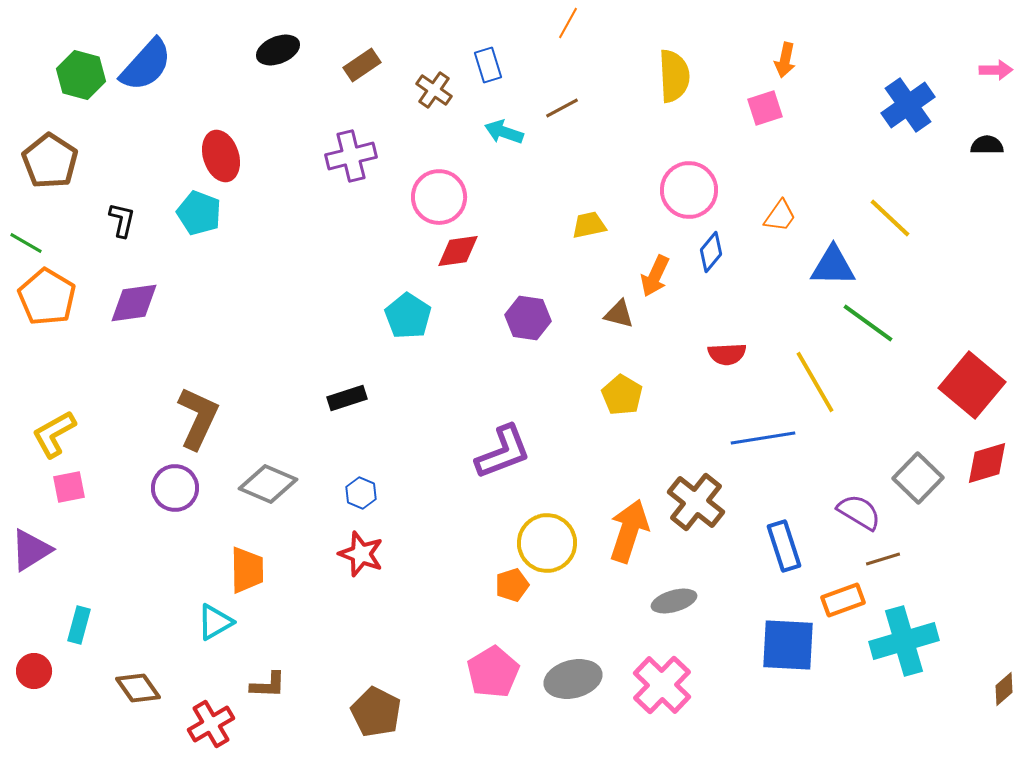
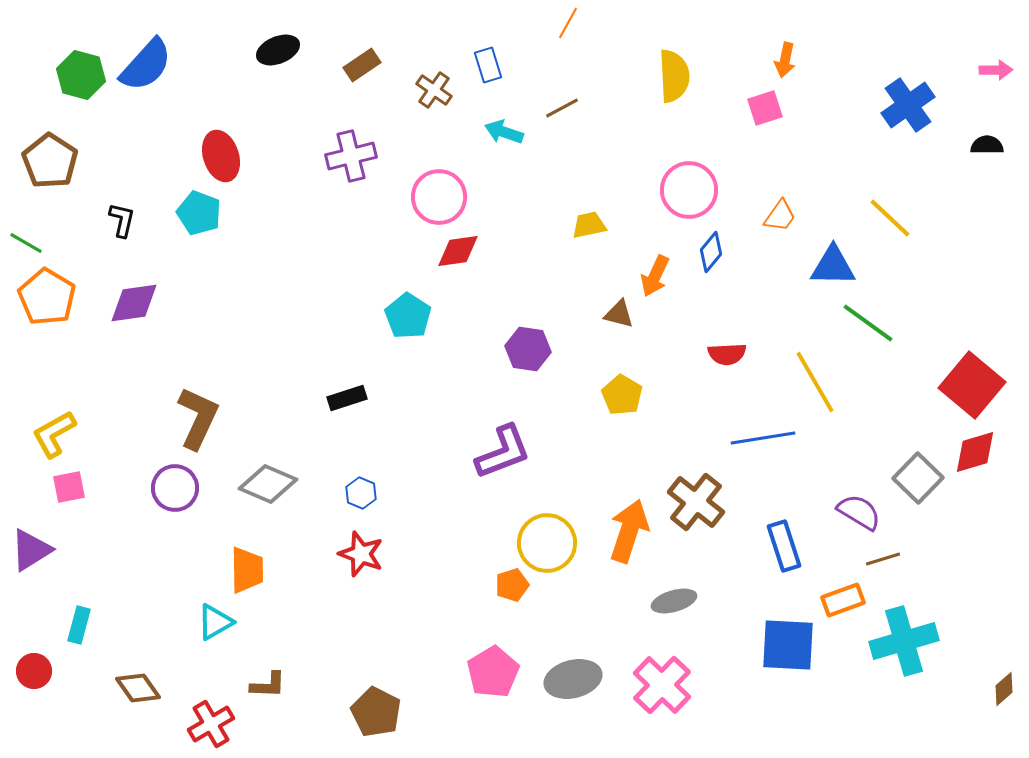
purple hexagon at (528, 318): moved 31 px down
red diamond at (987, 463): moved 12 px left, 11 px up
